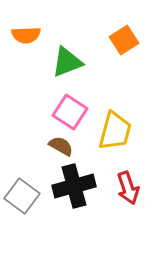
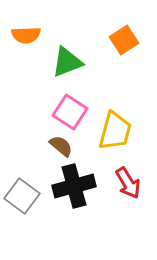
brown semicircle: rotated 10 degrees clockwise
red arrow: moved 5 px up; rotated 12 degrees counterclockwise
